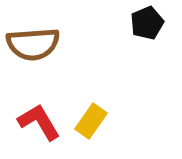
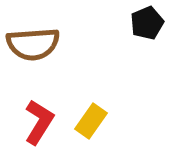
red L-shape: rotated 63 degrees clockwise
